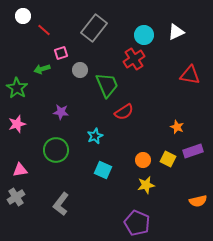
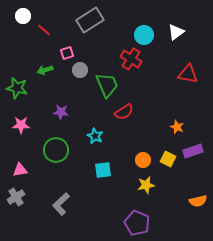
gray rectangle: moved 4 px left, 8 px up; rotated 20 degrees clockwise
white triangle: rotated 12 degrees counterclockwise
pink square: moved 6 px right
red cross: moved 3 px left; rotated 25 degrees counterclockwise
green arrow: moved 3 px right, 1 px down
red triangle: moved 2 px left, 1 px up
green star: rotated 20 degrees counterclockwise
pink star: moved 4 px right, 1 px down; rotated 18 degrees clockwise
cyan star: rotated 21 degrees counterclockwise
cyan square: rotated 30 degrees counterclockwise
gray L-shape: rotated 10 degrees clockwise
